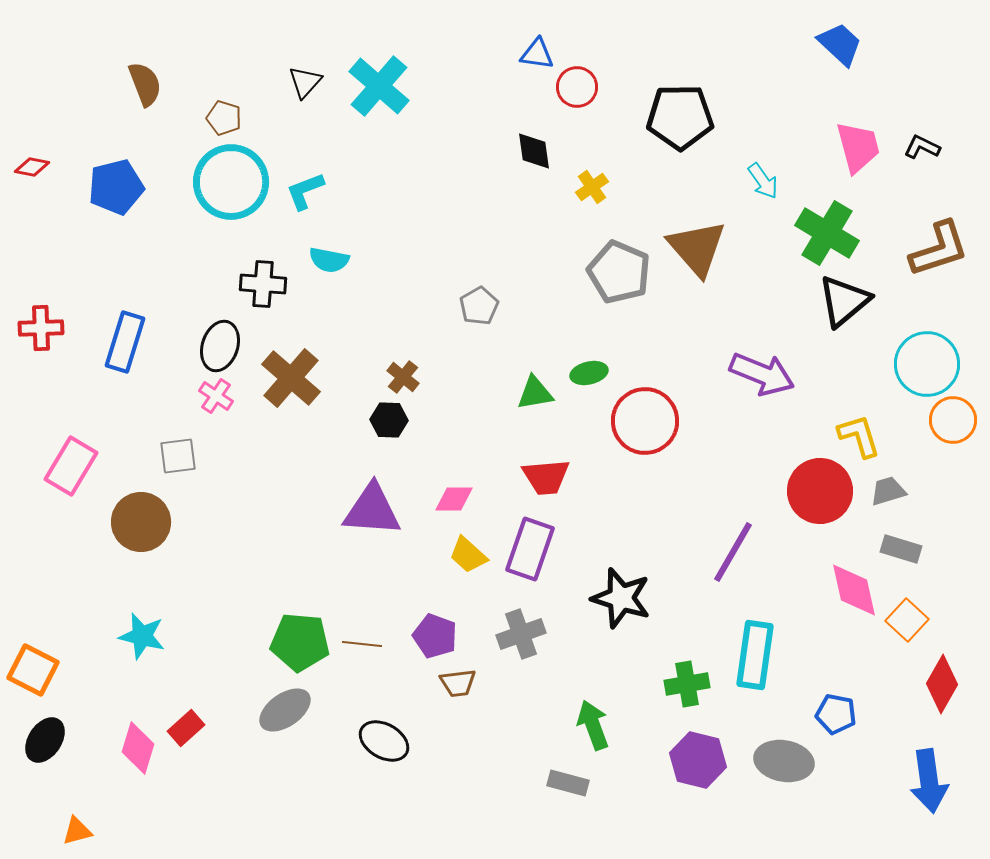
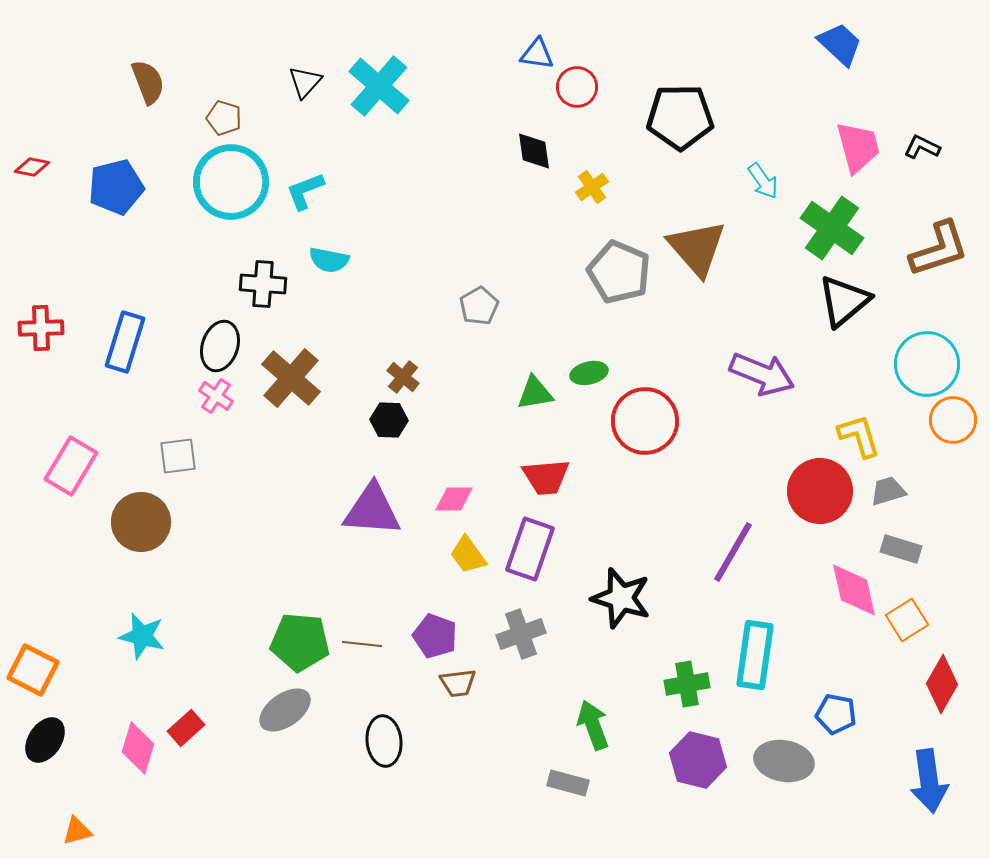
brown semicircle at (145, 84): moved 3 px right, 2 px up
green cross at (827, 233): moved 5 px right, 5 px up; rotated 4 degrees clockwise
yellow trapezoid at (468, 555): rotated 12 degrees clockwise
orange square at (907, 620): rotated 15 degrees clockwise
black ellipse at (384, 741): rotated 54 degrees clockwise
